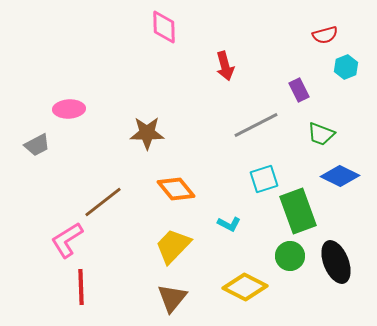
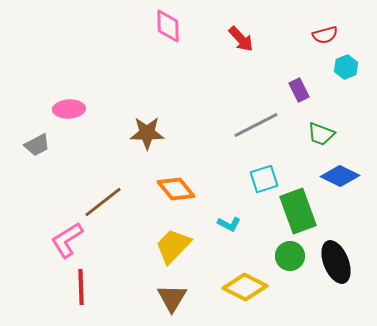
pink diamond: moved 4 px right, 1 px up
red arrow: moved 16 px right, 27 px up; rotated 28 degrees counterclockwise
brown triangle: rotated 8 degrees counterclockwise
